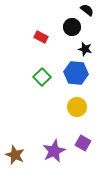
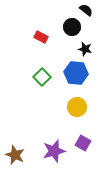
black semicircle: moved 1 px left
purple star: rotated 10 degrees clockwise
